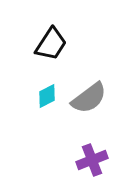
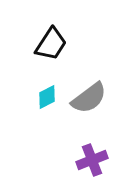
cyan diamond: moved 1 px down
